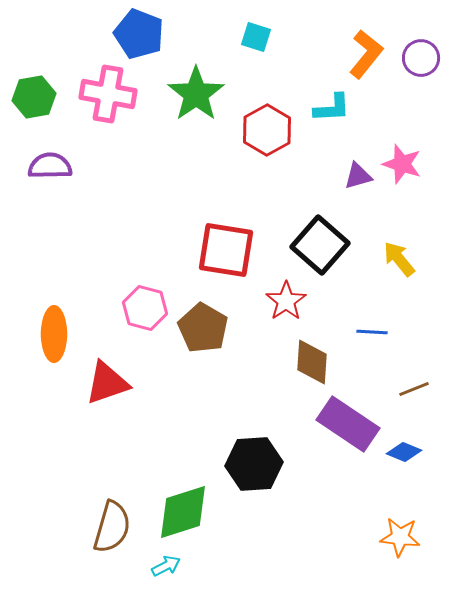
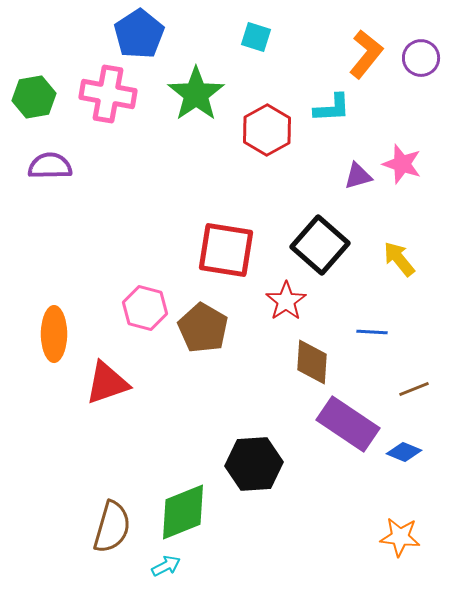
blue pentagon: rotated 18 degrees clockwise
green diamond: rotated 4 degrees counterclockwise
